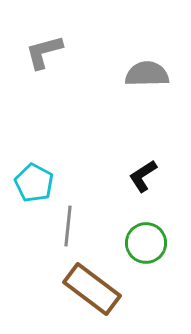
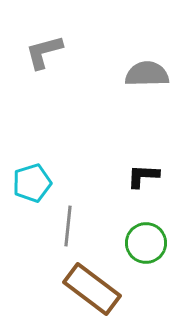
black L-shape: rotated 36 degrees clockwise
cyan pentagon: moved 2 px left; rotated 27 degrees clockwise
